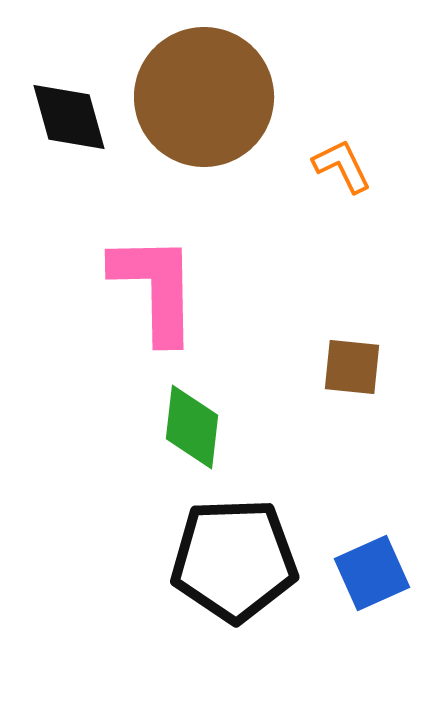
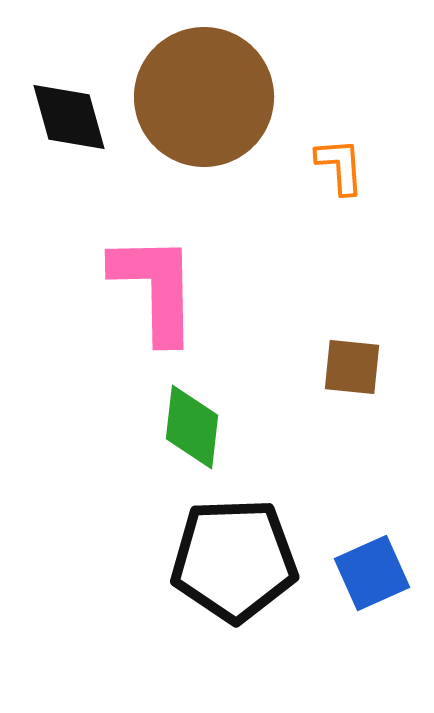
orange L-shape: moved 2 px left; rotated 22 degrees clockwise
